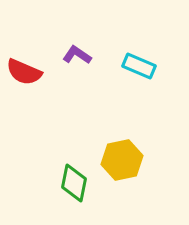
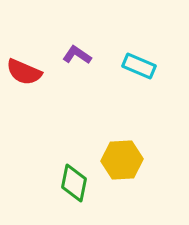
yellow hexagon: rotated 9 degrees clockwise
